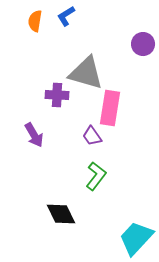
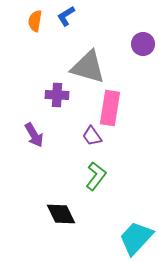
gray triangle: moved 2 px right, 6 px up
